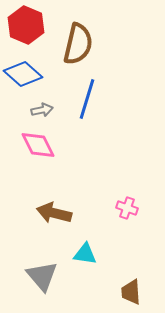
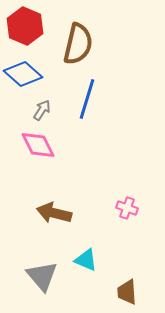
red hexagon: moved 1 px left, 1 px down
gray arrow: rotated 45 degrees counterclockwise
cyan triangle: moved 1 px right, 6 px down; rotated 15 degrees clockwise
brown trapezoid: moved 4 px left
